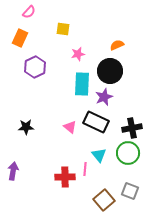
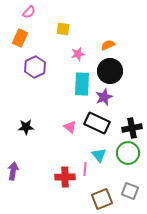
orange semicircle: moved 9 px left
black rectangle: moved 1 px right, 1 px down
brown square: moved 2 px left, 1 px up; rotated 20 degrees clockwise
